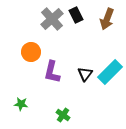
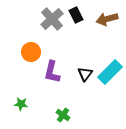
brown arrow: rotated 55 degrees clockwise
